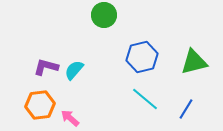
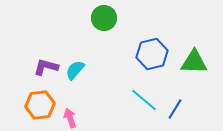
green circle: moved 3 px down
blue hexagon: moved 10 px right, 3 px up
green triangle: rotated 16 degrees clockwise
cyan semicircle: moved 1 px right
cyan line: moved 1 px left, 1 px down
blue line: moved 11 px left
pink arrow: rotated 30 degrees clockwise
